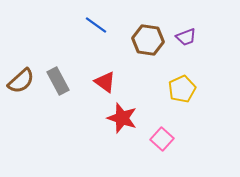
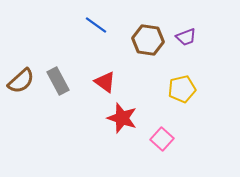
yellow pentagon: rotated 12 degrees clockwise
